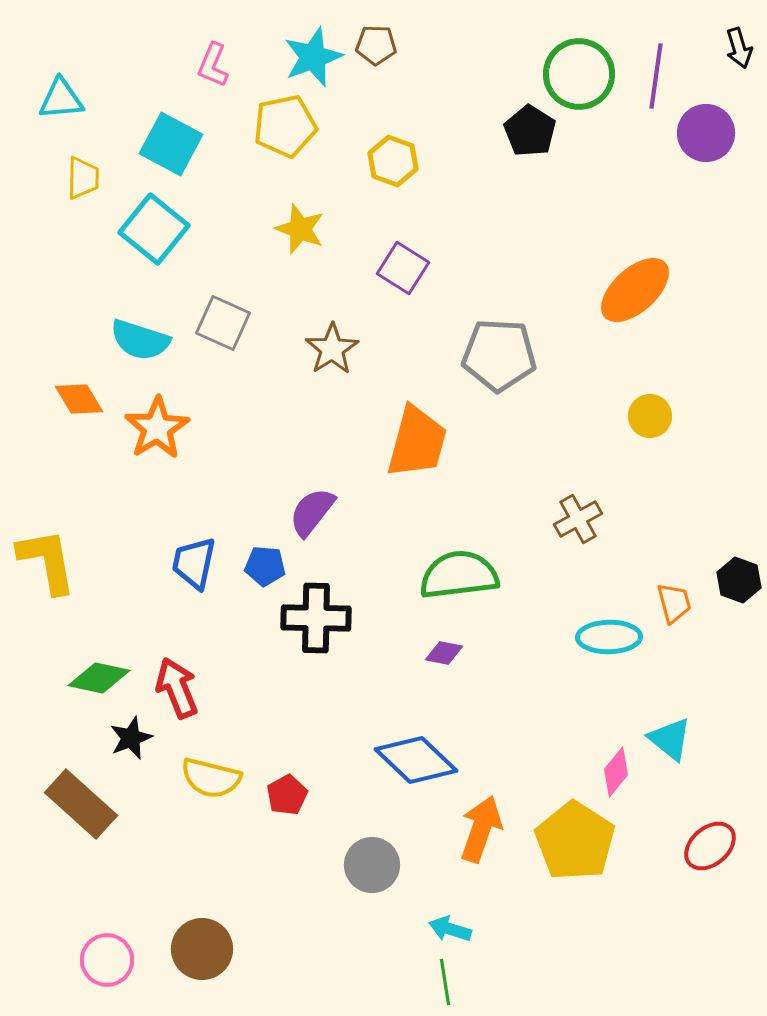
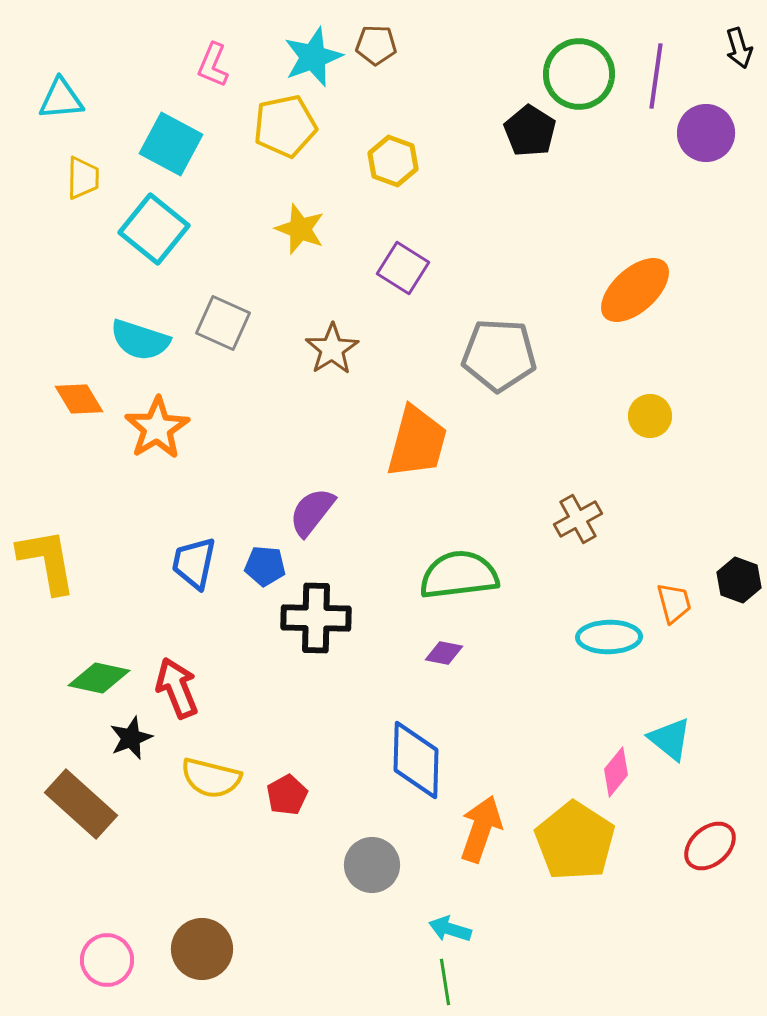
blue diamond at (416, 760): rotated 48 degrees clockwise
